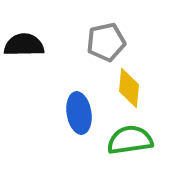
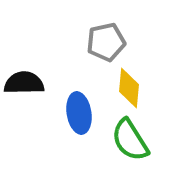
black semicircle: moved 38 px down
green semicircle: rotated 114 degrees counterclockwise
